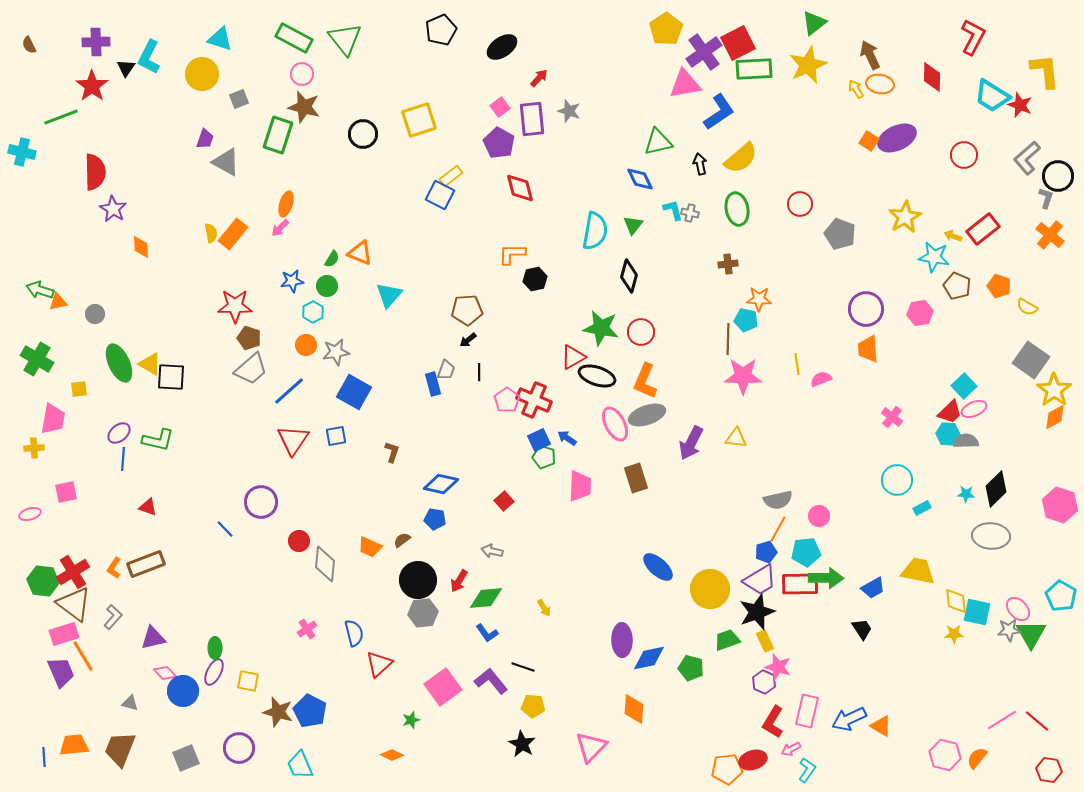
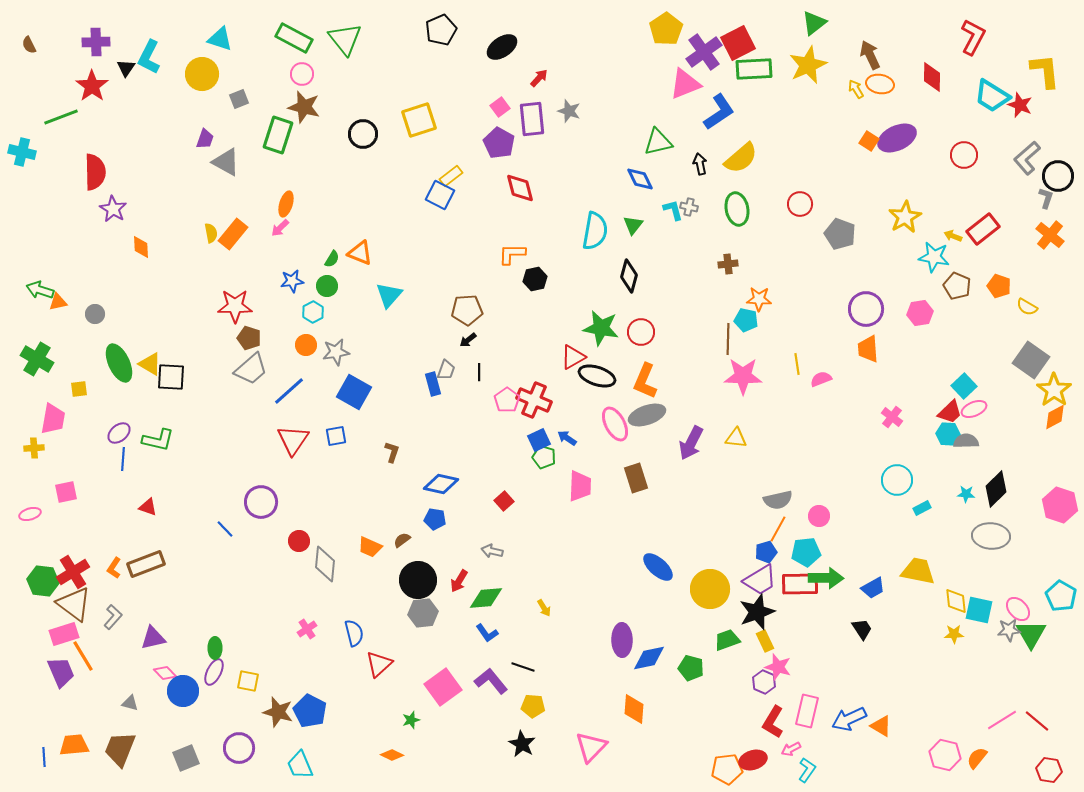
pink triangle at (685, 84): rotated 12 degrees counterclockwise
gray cross at (690, 213): moved 1 px left, 6 px up
cyan square at (977, 612): moved 2 px right, 2 px up
